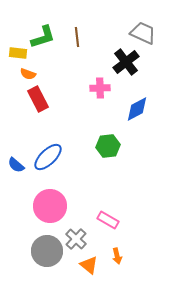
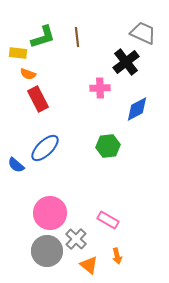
blue ellipse: moved 3 px left, 9 px up
pink circle: moved 7 px down
